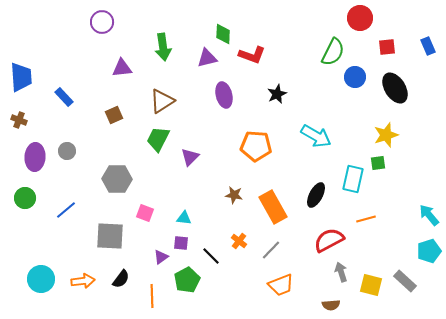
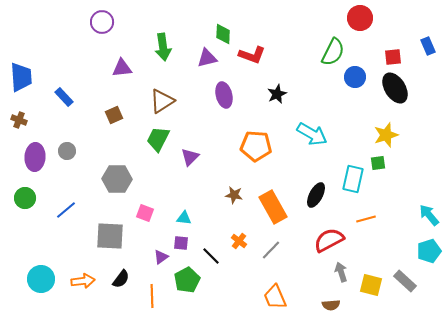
red square at (387, 47): moved 6 px right, 10 px down
cyan arrow at (316, 136): moved 4 px left, 2 px up
orange trapezoid at (281, 285): moved 6 px left, 12 px down; rotated 88 degrees clockwise
